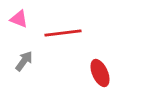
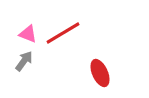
pink triangle: moved 9 px right, 15 px down
red line: rotated 24 degrees counterclockwise
